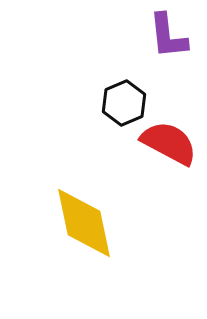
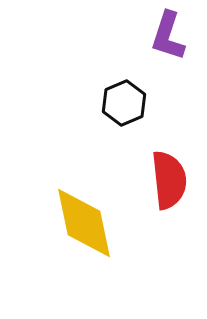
purple L-shape: rotated 24 degrees clockwise
red semicircle: moved 37 px down; rotated 56 degrees clockwise
